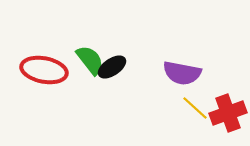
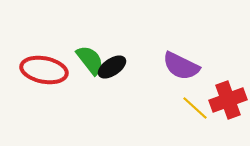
purple semicircle: moved 1 px left, 7 px up; rotated 15 degrees clockwise
red cross: moved 13 px up
